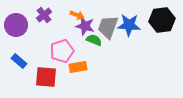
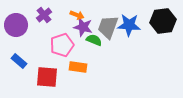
black hexagon: moved 1 px right, 1 px down
purple star: moved 2 px left, 1 px down
pink pentagon: moved 6 px up
orange rectangle: rotated 18 degrees clockwise
red square: moved 1 px right
